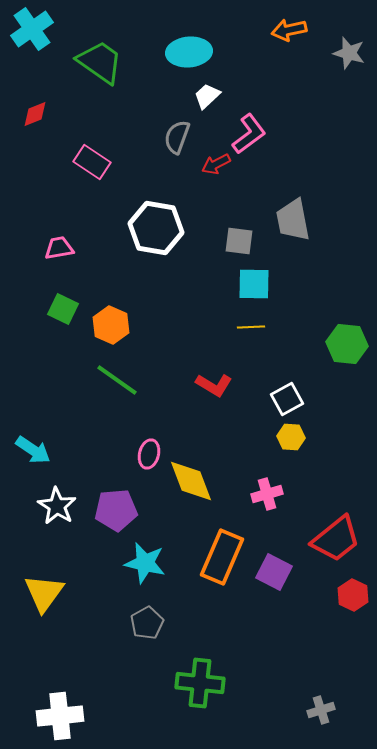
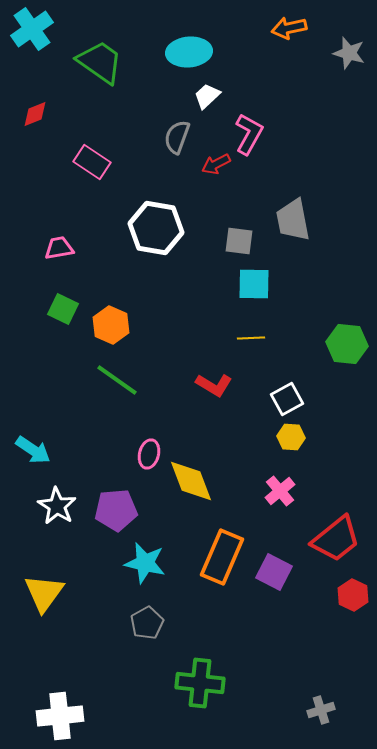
orange arrow: moved 2 px up
pink L-shape: rotated 24 degrees counterclockwise
yellow line: moved 11 px down
pink cross: moved 13 px right, 3 px up; rotated 24 degrees counterclockwise
